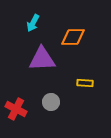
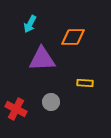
cyan arrow: moved 3 px left, 1 px down
